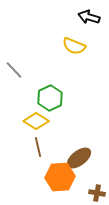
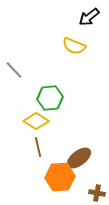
black arrow: rotated 55 degrees counterclockwise
green hexagon: rotated 20 degrees clockwise
